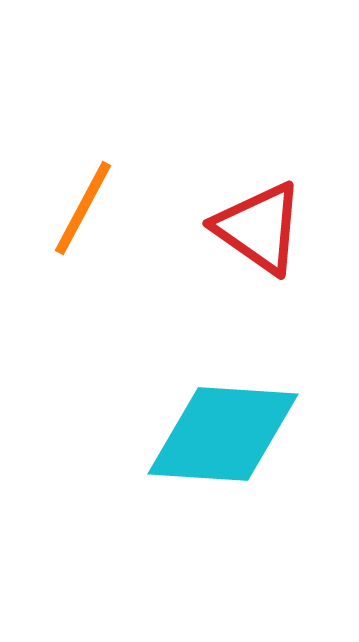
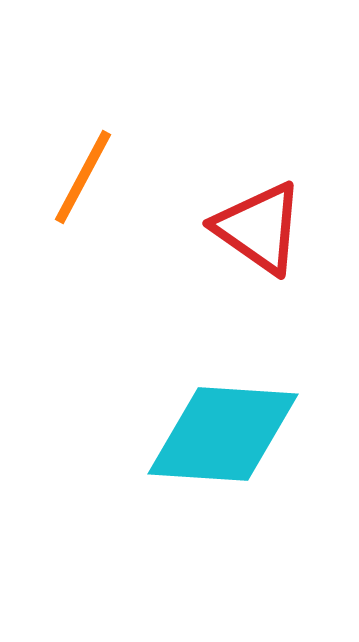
orange line: moved 31 px up
